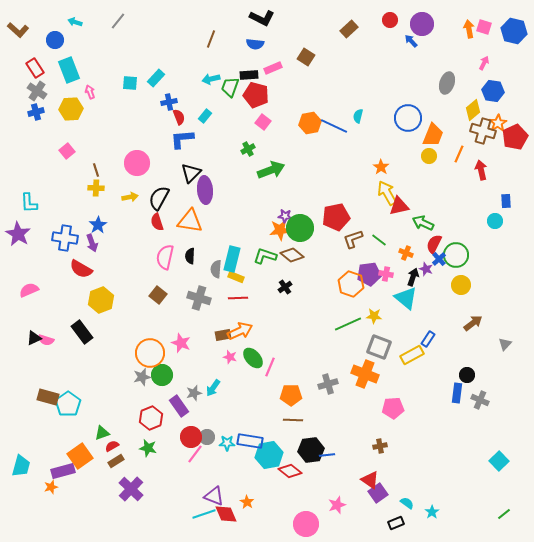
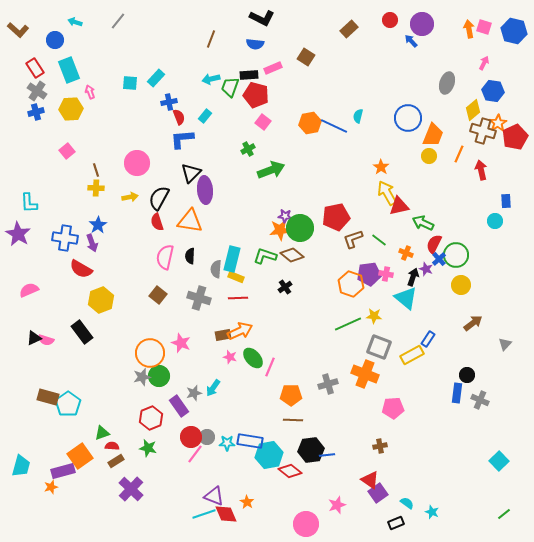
green circle at (162, 375): moved 3 px left, 1 px down
red semicircle at (112, 446): rotated 32 degrees clockwise
cyan star at (432, 512): rotated 16 degrees counterclockwise
